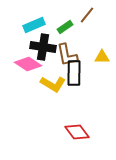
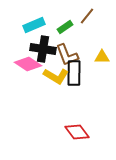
brown line: moved 1 px down
black cross: moved 2 px down
brown L-shape: rotated 10 degrees counterclockwise
yellow L-shape: moved 3 px right, 8 px up
